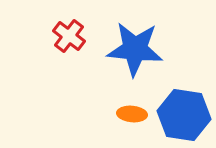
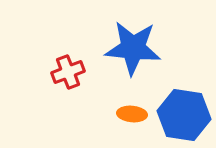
red cross: moved 1 px left, 36 px down; rotated 32 degrees clockwise
blue star: moved 2 px left, 1 px up
